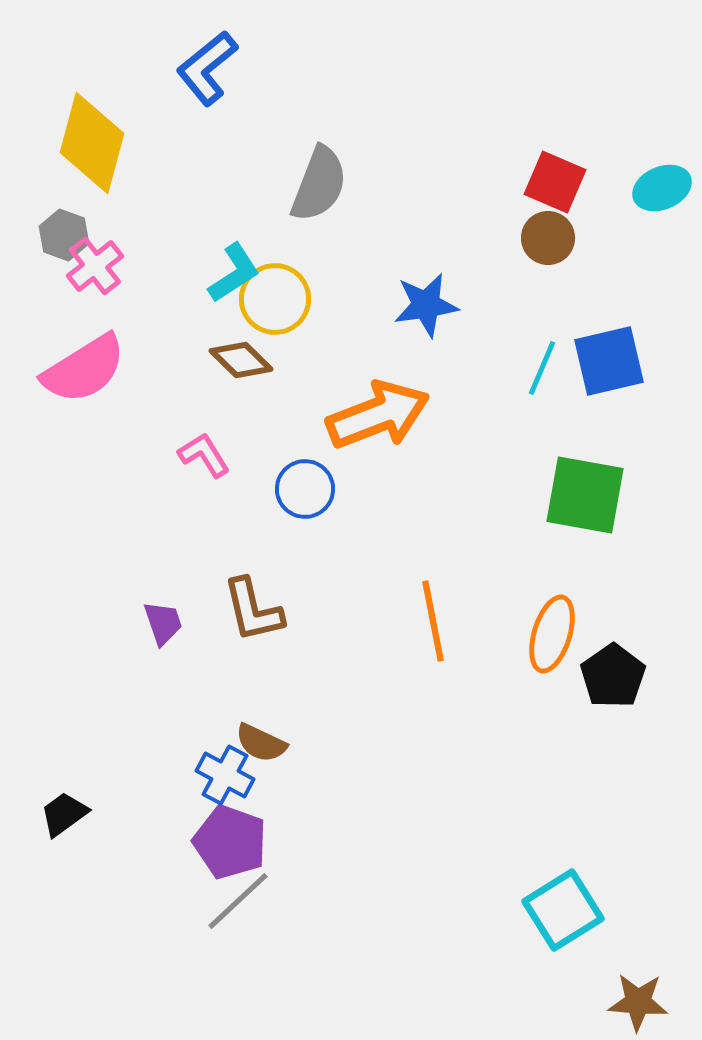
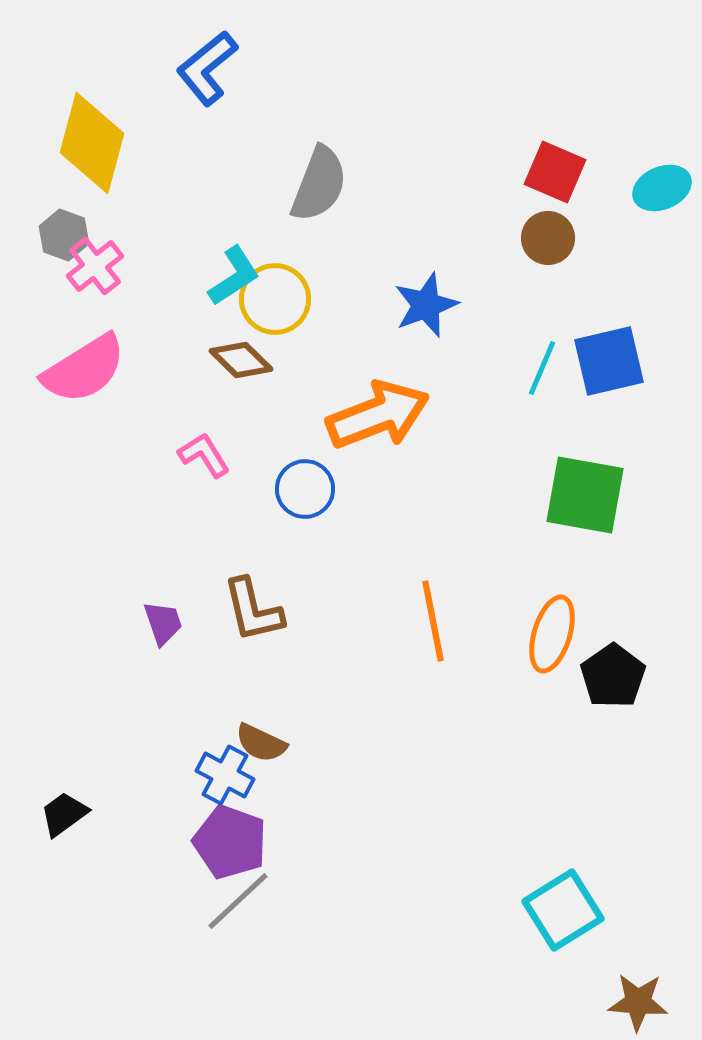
red square: moved 10 px up
cyan L-shape: moved 3 px down
blue star: rotated 12 degrees counterclockwise
